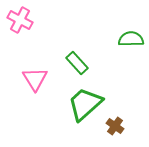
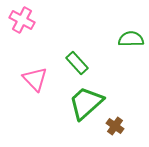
pink cross: moved 2 px right
pink triangle: rotated 12 degrees counterclockwise
green trapezoid: moved 1 px right, 1 px up
